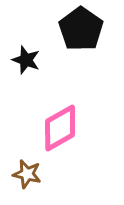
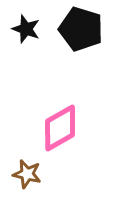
black pentagon: rotated 18 degrees counterclockwise
black star: moved 31 px up
